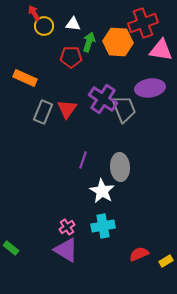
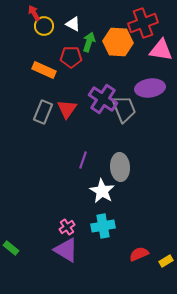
white triangle: rotated 21 degrees clockwise
orange rectangle: moved 19 px right, 8 px up
